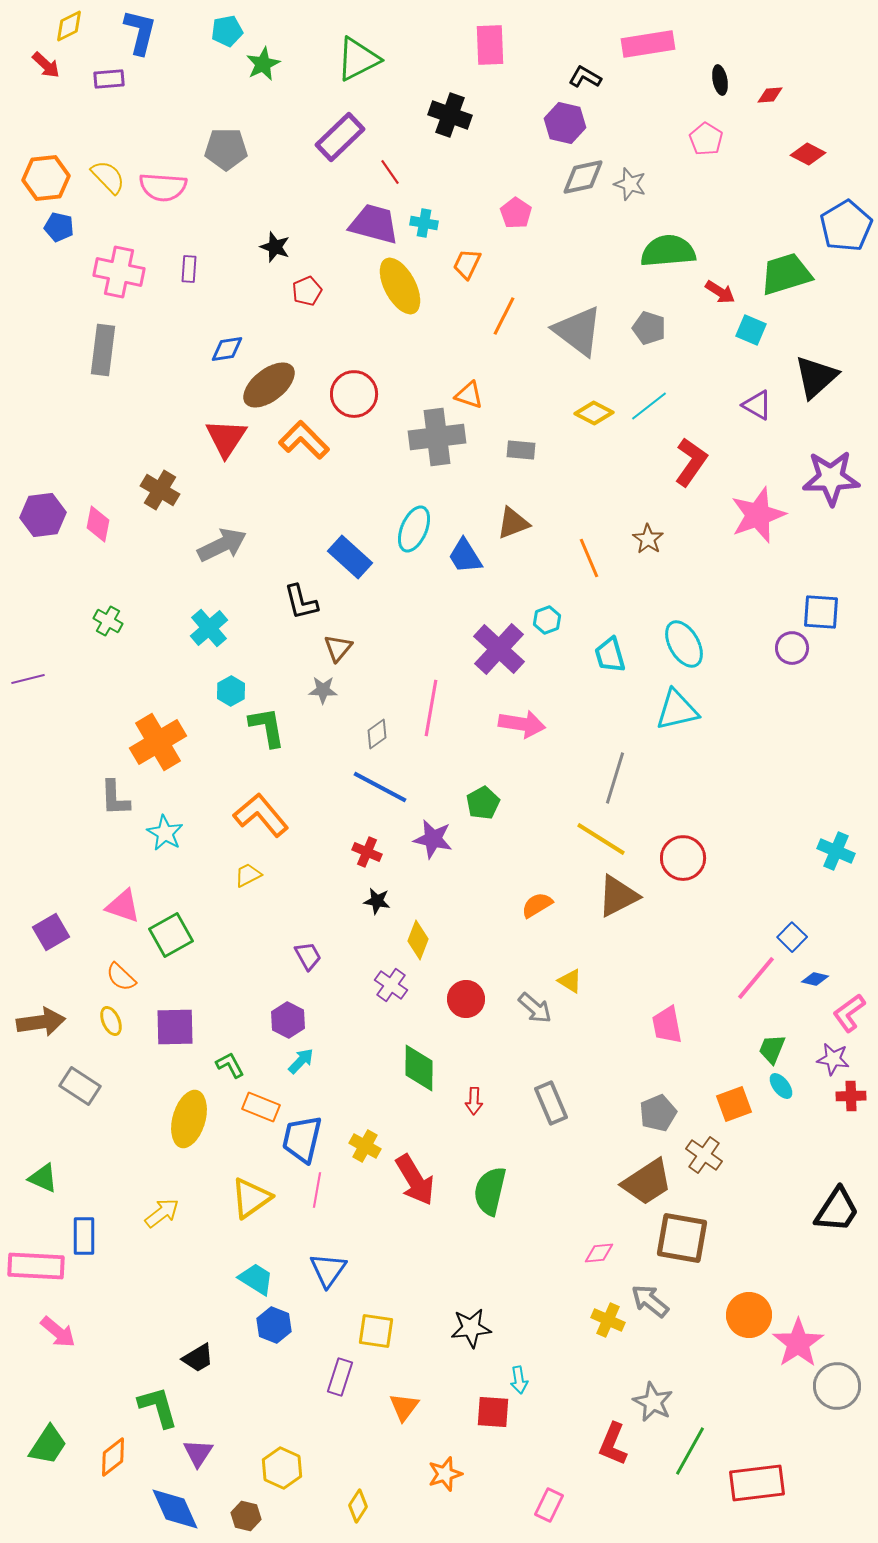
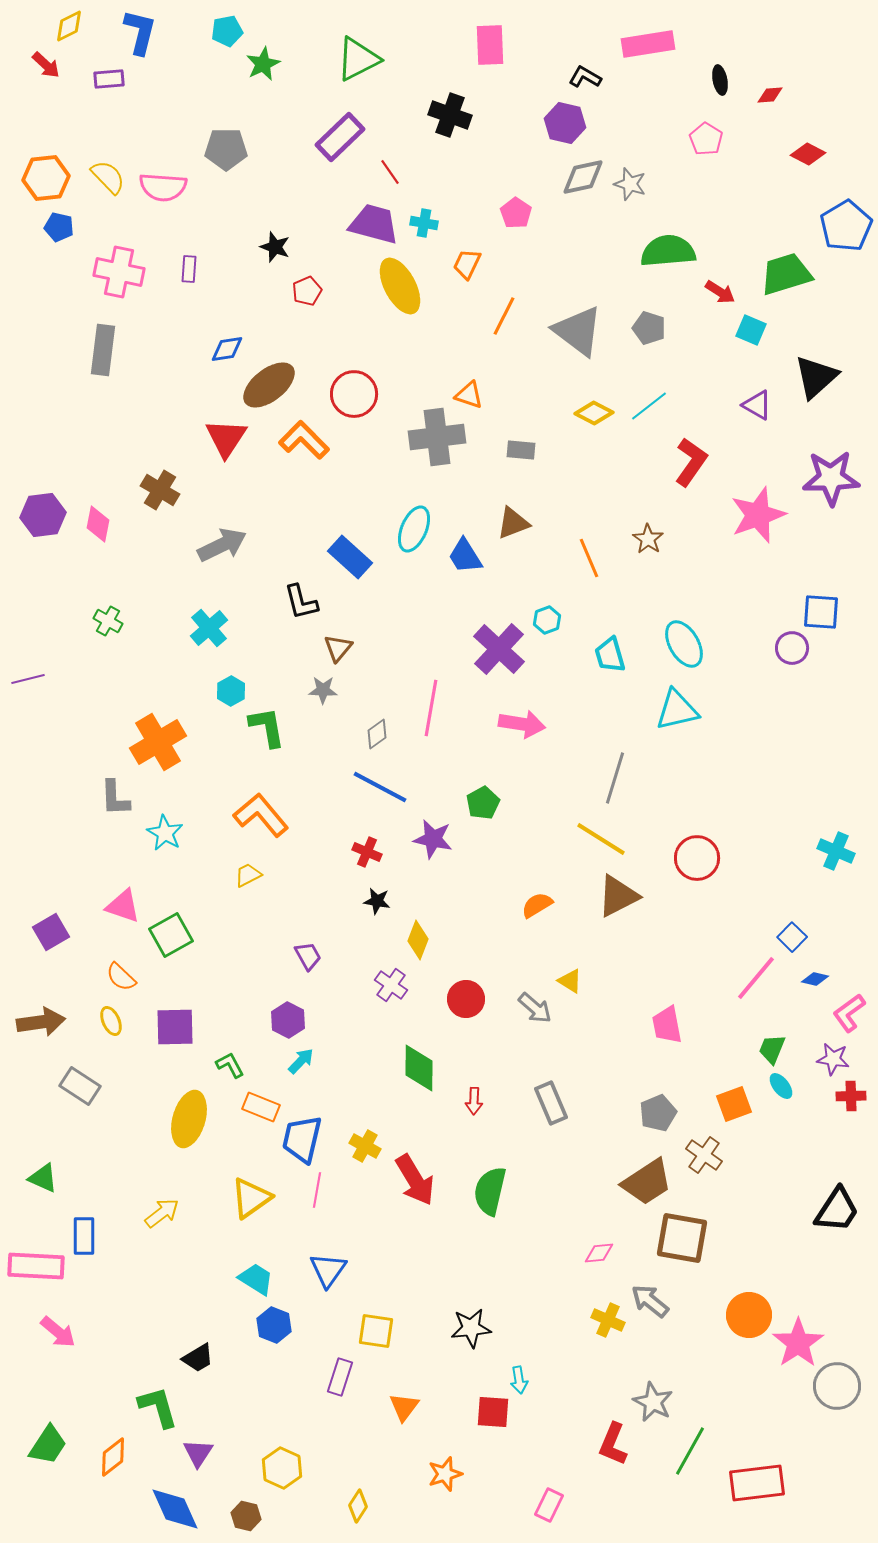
red circle at (683, 858): moved 14 px right
